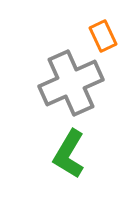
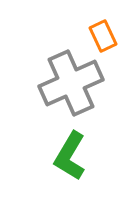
green L-shape: moved 1 px right, 2 px down
